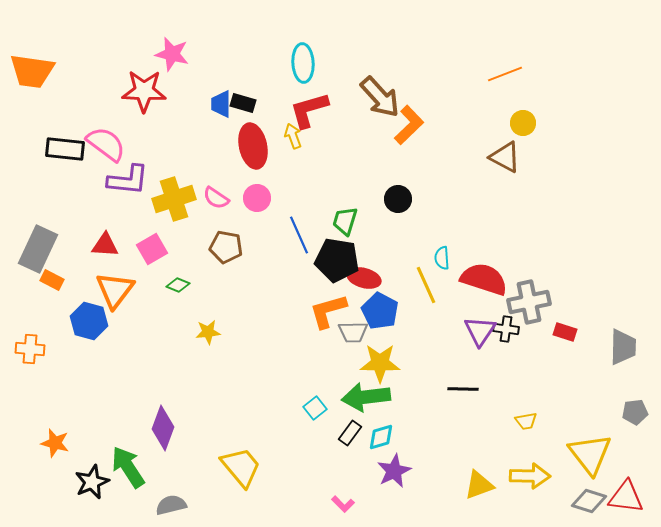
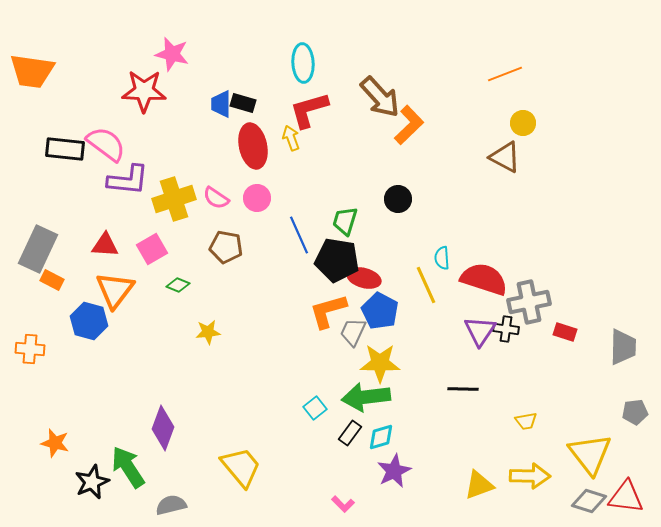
yellow arrow at (293, 136): moved 2 px left, 2 px down
gray trapezoid at (353, 332): rotated 116 degrees clockwise
